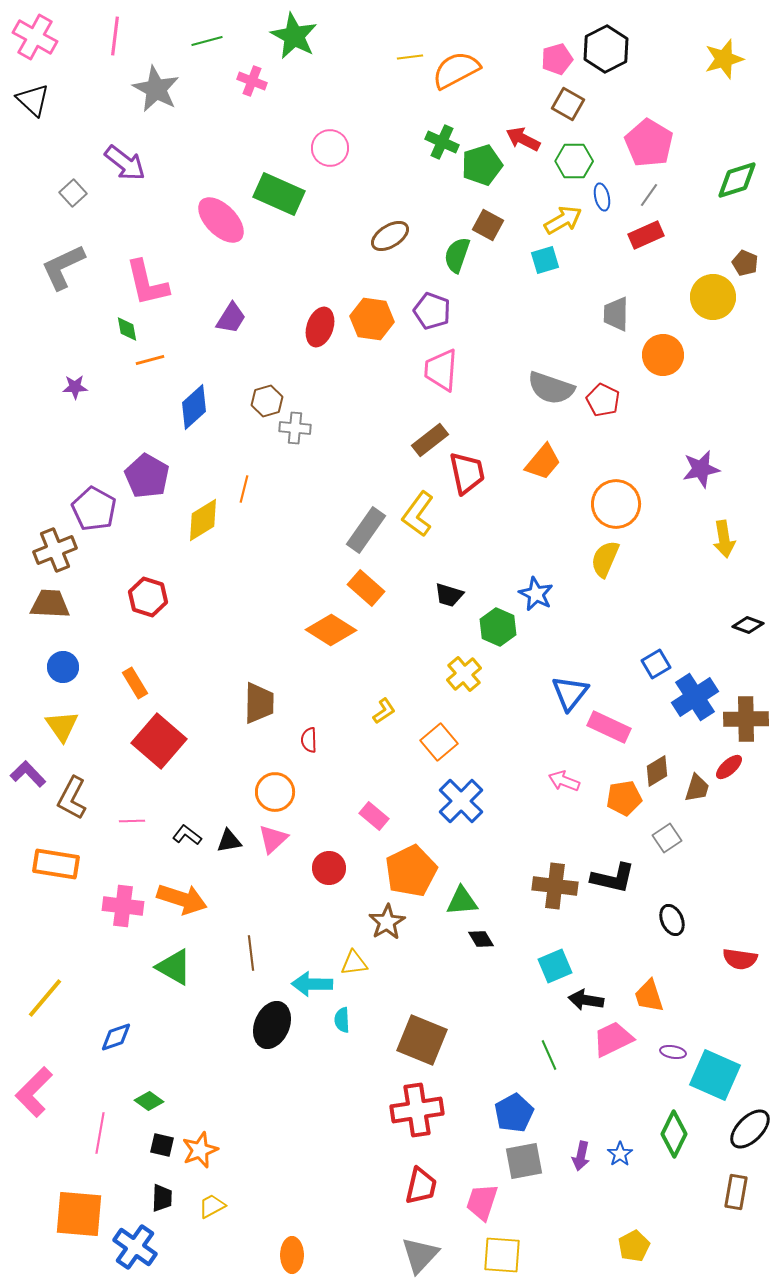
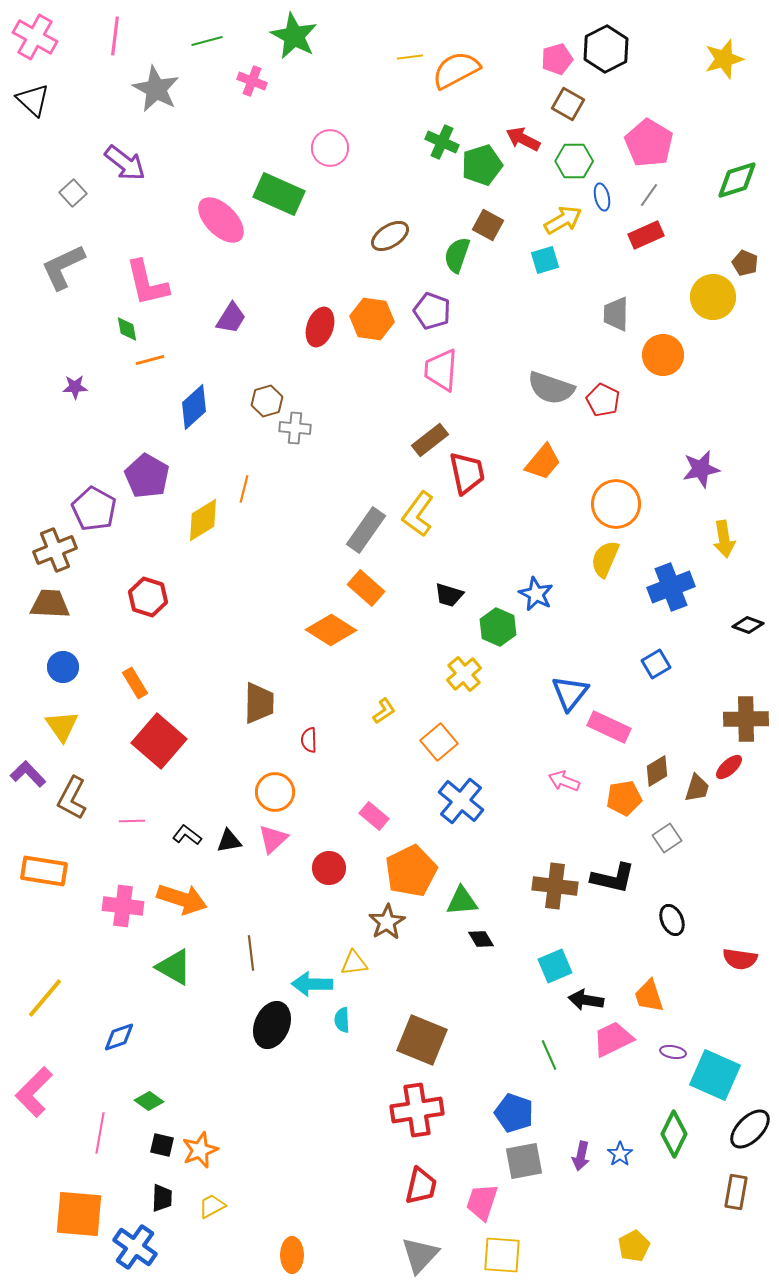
blue cross at (695, 697): moved 24 px left, 110 px up; rotated 12 degrees clockwise
blue cross at (461, 801): rotated 6 degrees counterclockwise
orange rectangle at (56, 864): moved 12 px left, 7 px down
blue diamond at (116, 1037): moved 3 px right
blue pentagon at (514, 1113): rotated 24 degrees counterclockwise
